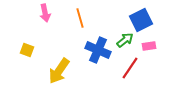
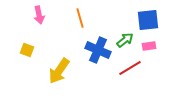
pink arrow: moved 6 px left, 2 px down
blue square: moved 7 px right; rotated 20 degrees clockwise
red line: rotated 25 degrees clockwise
